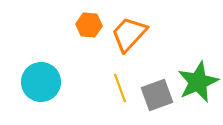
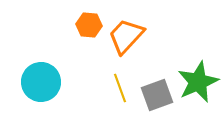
orange trapezoid: moved 3 px left, 2 px down
